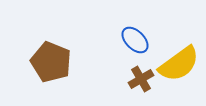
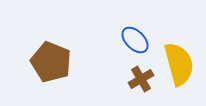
yellow semicircle: rotated 69 degrees counterclockwise
